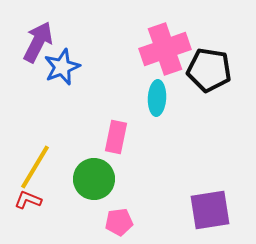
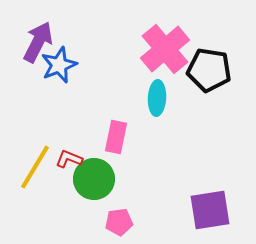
pink cross: rotated 21 degrees counterclockwise
blue star: moved 3 px left, 2 px up
red L-shape: moved 41 px right, 41 px up
